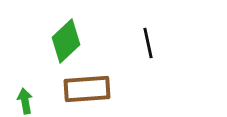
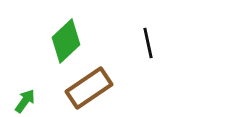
brown rectangle: moved 2 px right, 1 px up; rotated 30 degrees counterclockwise
green arrow: rotated 45 degrees clockwise
